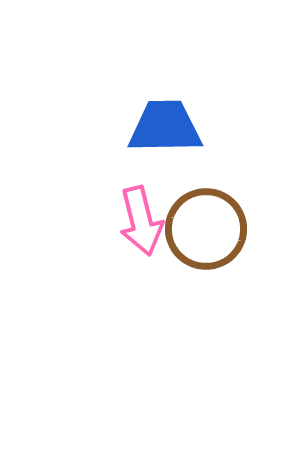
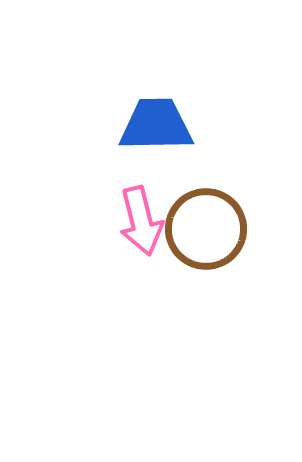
blue trapezoid: moved 9 px left, 2 px up
